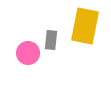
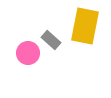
gray rectangle: rotated 54 degrees counterclockwise
